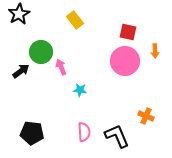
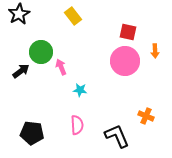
yellow rectangle: moved 2 px left, 4 px up
pink semicircle: moved 7 px left, 7 px up
